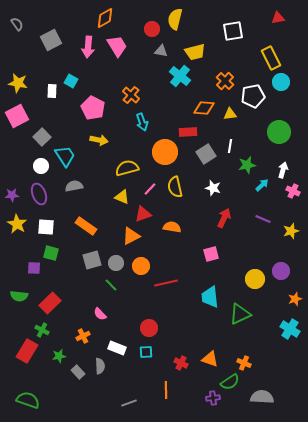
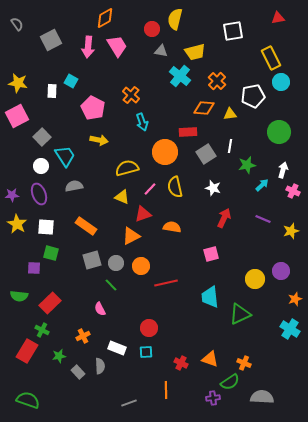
orange cross at (225, 81): moved 8 px left
pink semicircle at (100, 314): moved 5 px up; rotated 16 degrees clockwise
